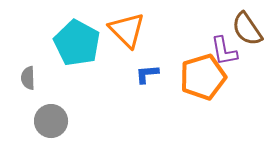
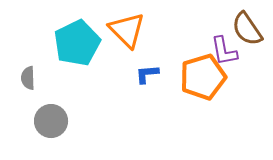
cyan pentagon: rotated 18 degrees clockwise
